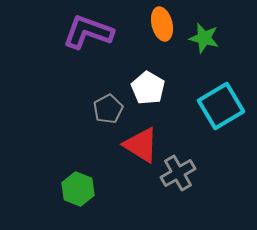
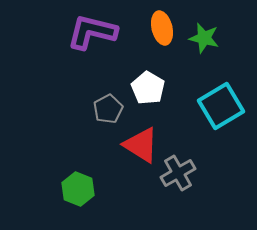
orange ellipse: moved 4 px down
purple L-shape: moved 4 px right; rotated 6 degrees counterclockwise
